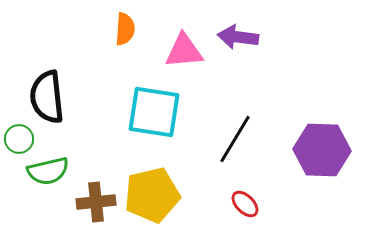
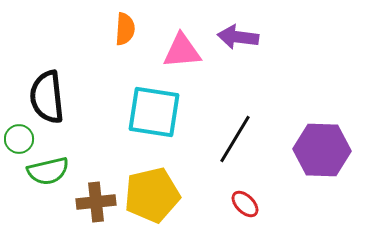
pink triangle: moved 2 px left
